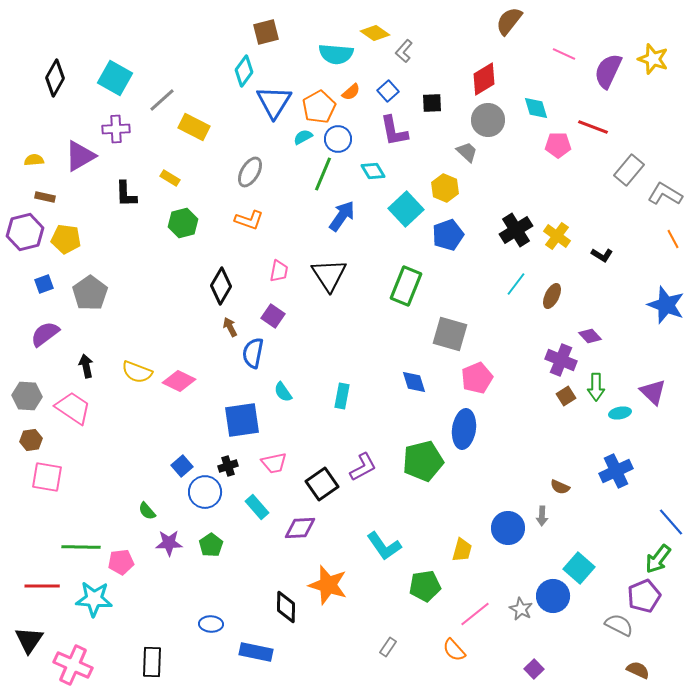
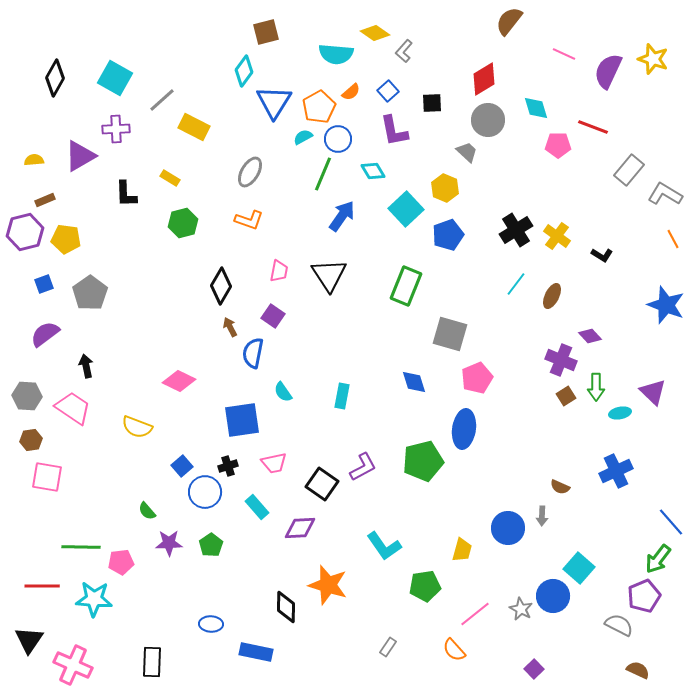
brown rectangle at (45, 197): moved 3 px down; rotated 36 degrees counterclockwise
yellow semicircle at (137, 372): moved 55 px down
black square at (322, 484): rotated 20 degrees counterclockwise
